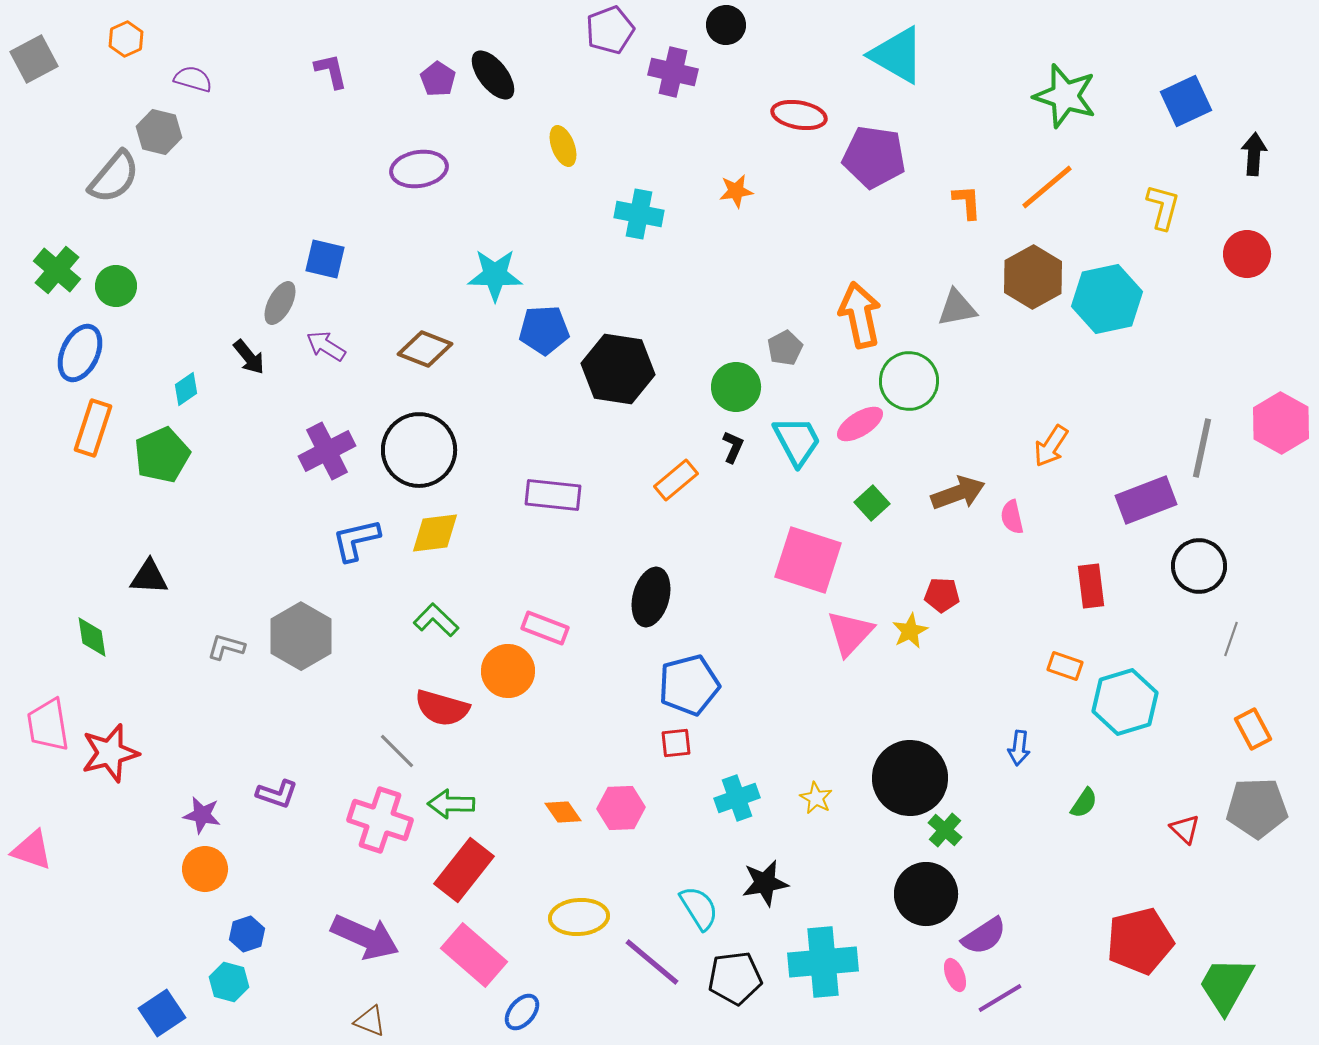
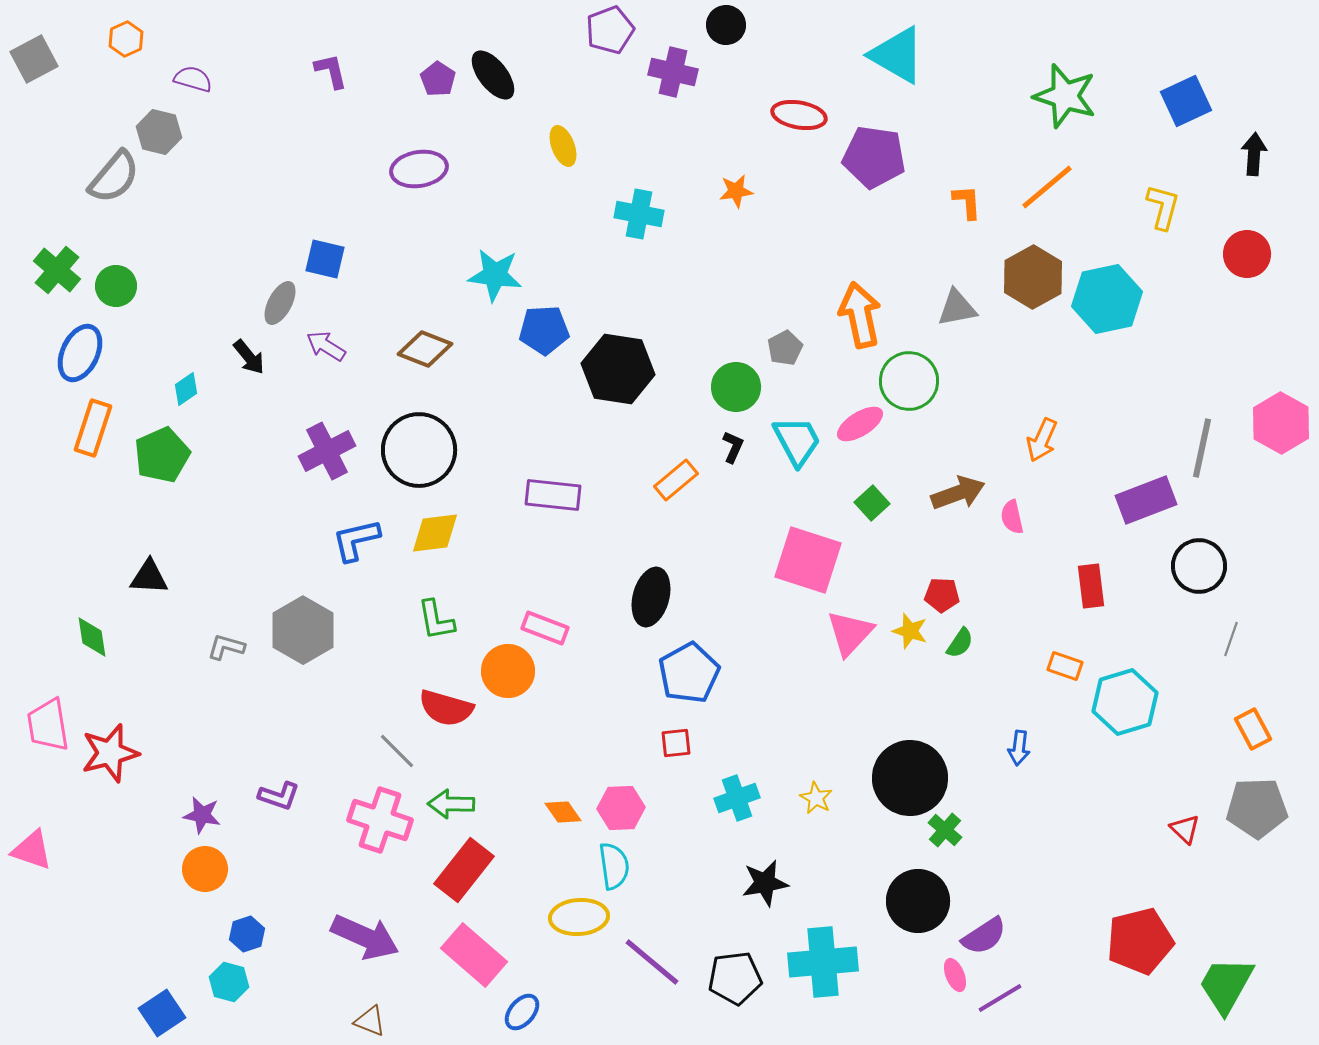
cyan star at (495, 275): rotated 6 degrees clockwise
orange arrow at (1051, 446): moved 9 px left, 6 px up; rotated 9 degrees counterclockwise
green L-shape at (436, 620): rotated 144 degrees counterclockwise
yellow star at (910, 631): rotated 27 degrees counterclockwise
gray hexagon at (301, 636): moved 2 px right, 6 px up
blue pentagon at (689, 685): moved 12 px up; rotated 14 degrees counterclockwise
red semicircle at (442, 708): moved 4 px right
purple L-shape at (277, 794): moved 2 px right, 2 px down
green semicircle at (1084, 803): moved 124 px left, 160 px up
black circle at (926, 894): moved 8 px left, 7 px down
cyan semicircle at (699, 908): moved 85 px left, 42 px up; rotated 24 degrees clockwise
